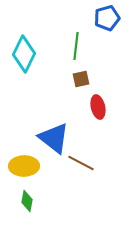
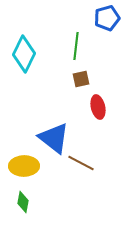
green diamond: moved 4 px left, 1 px down
